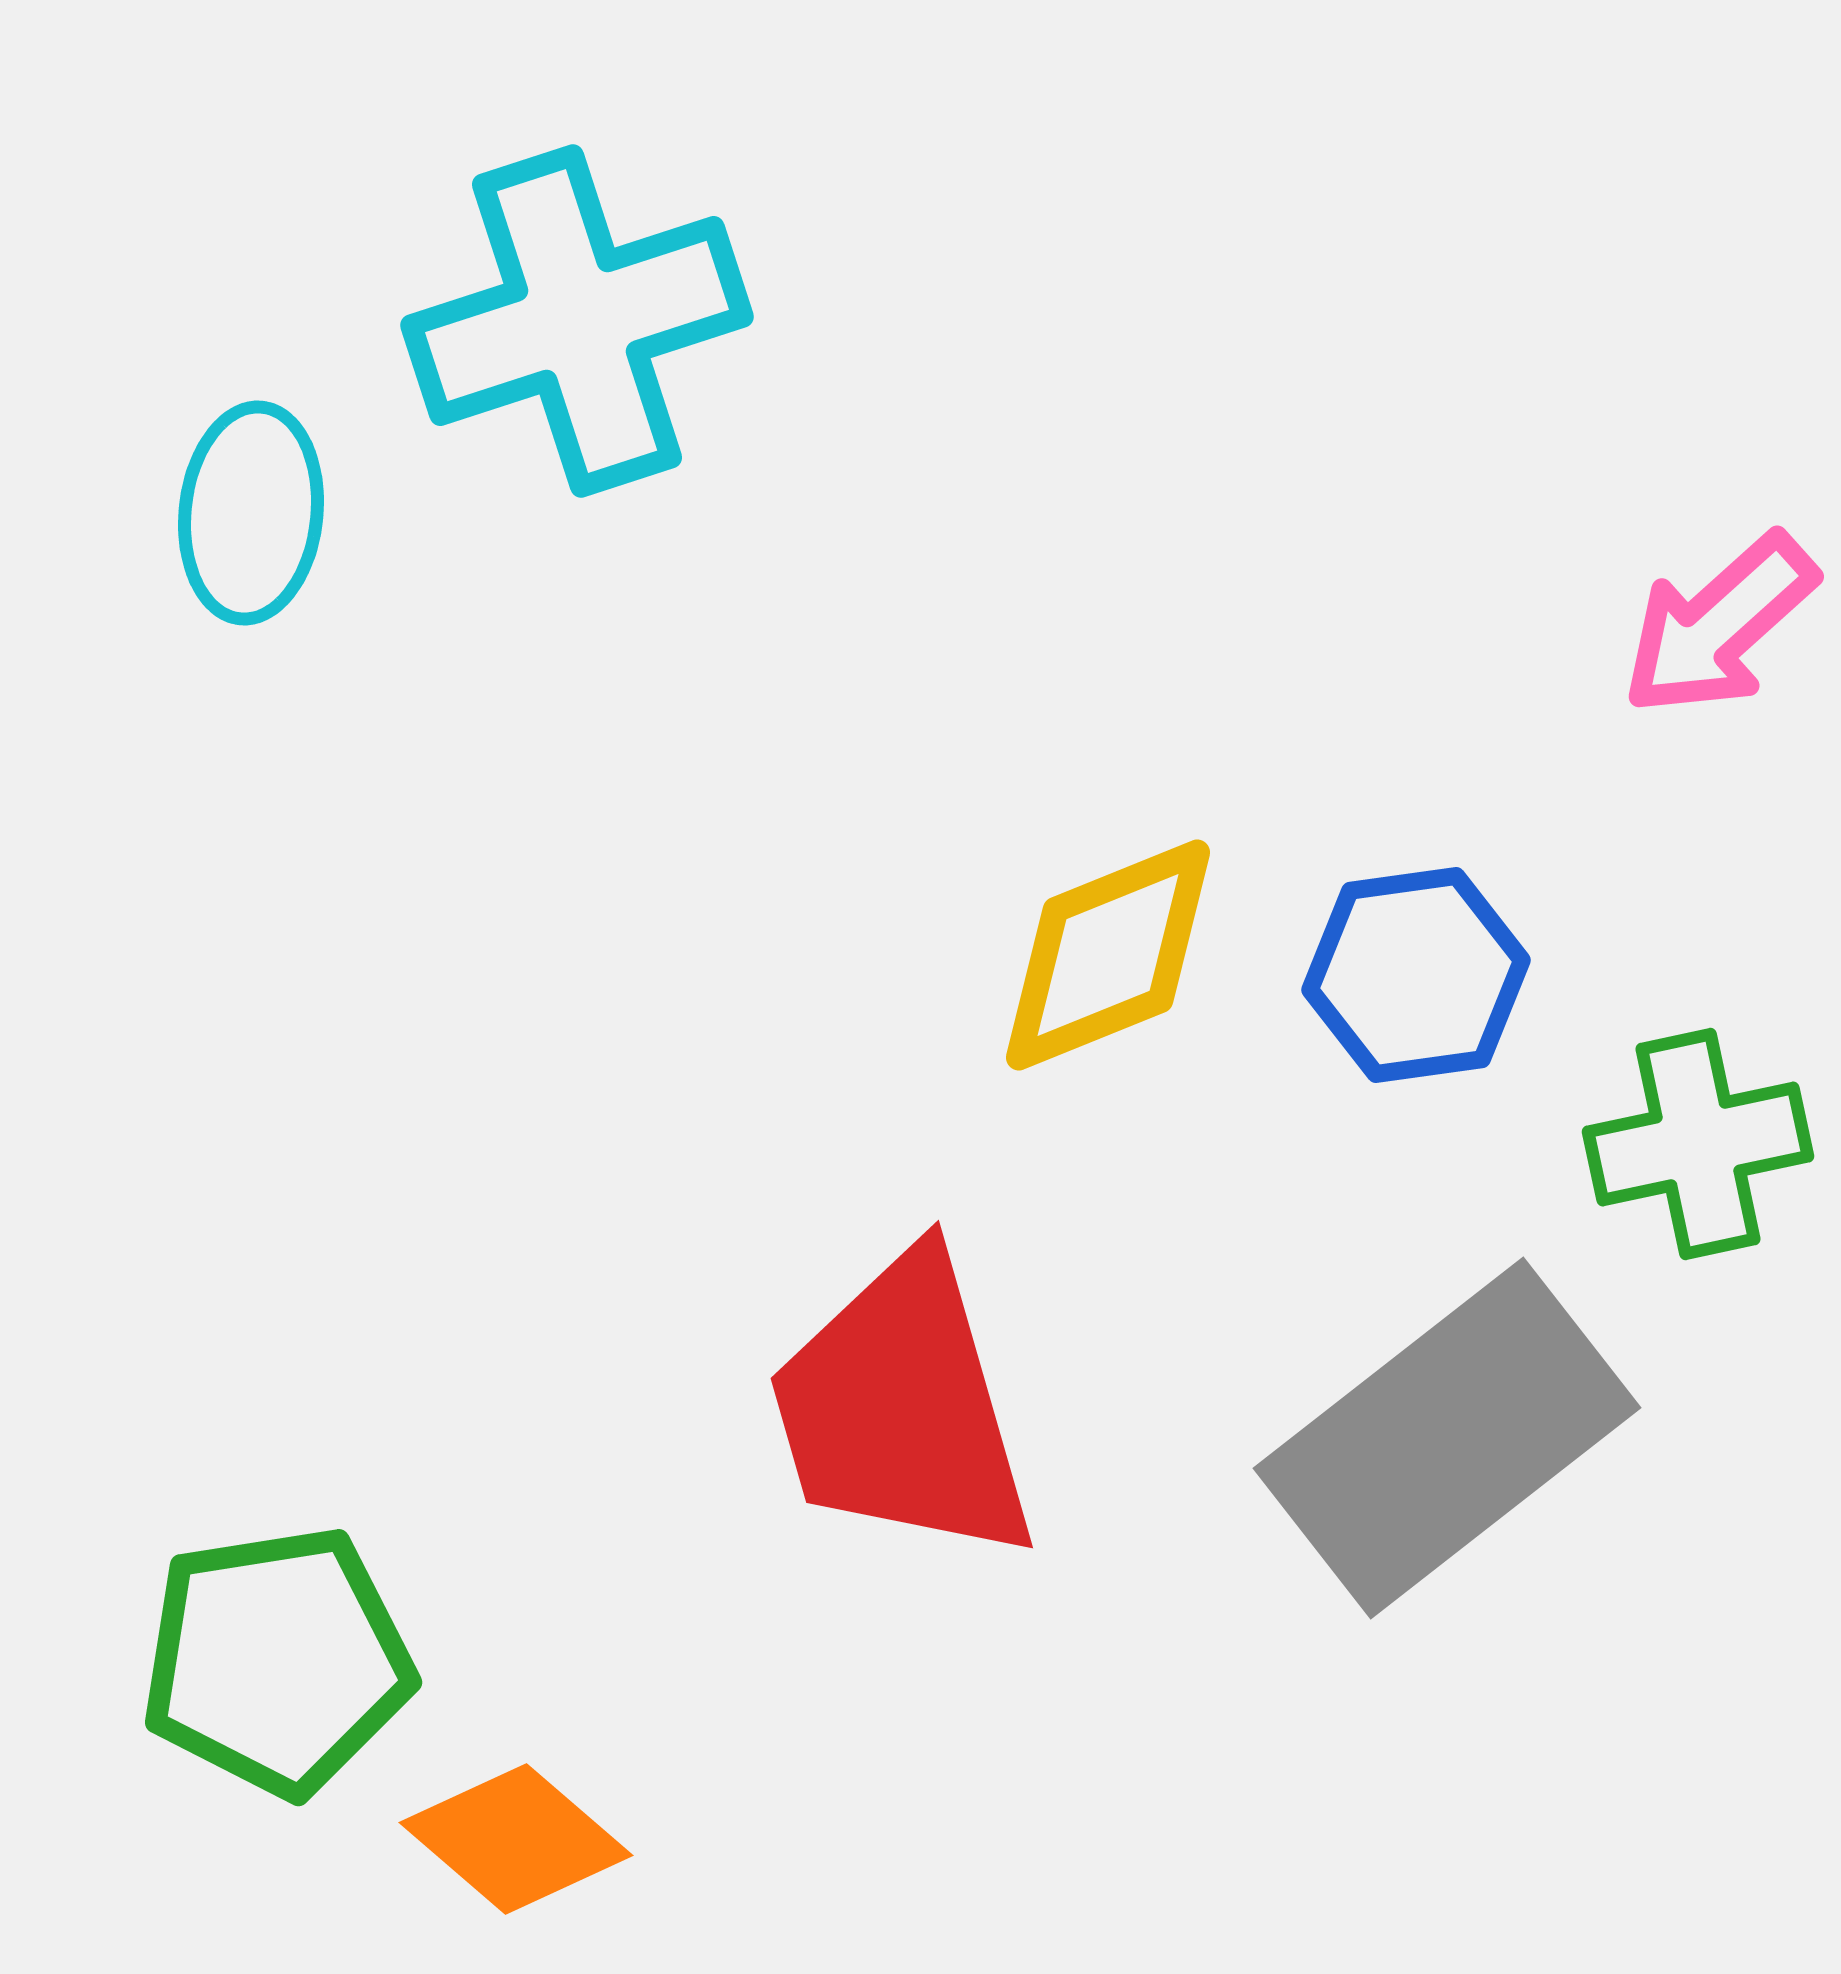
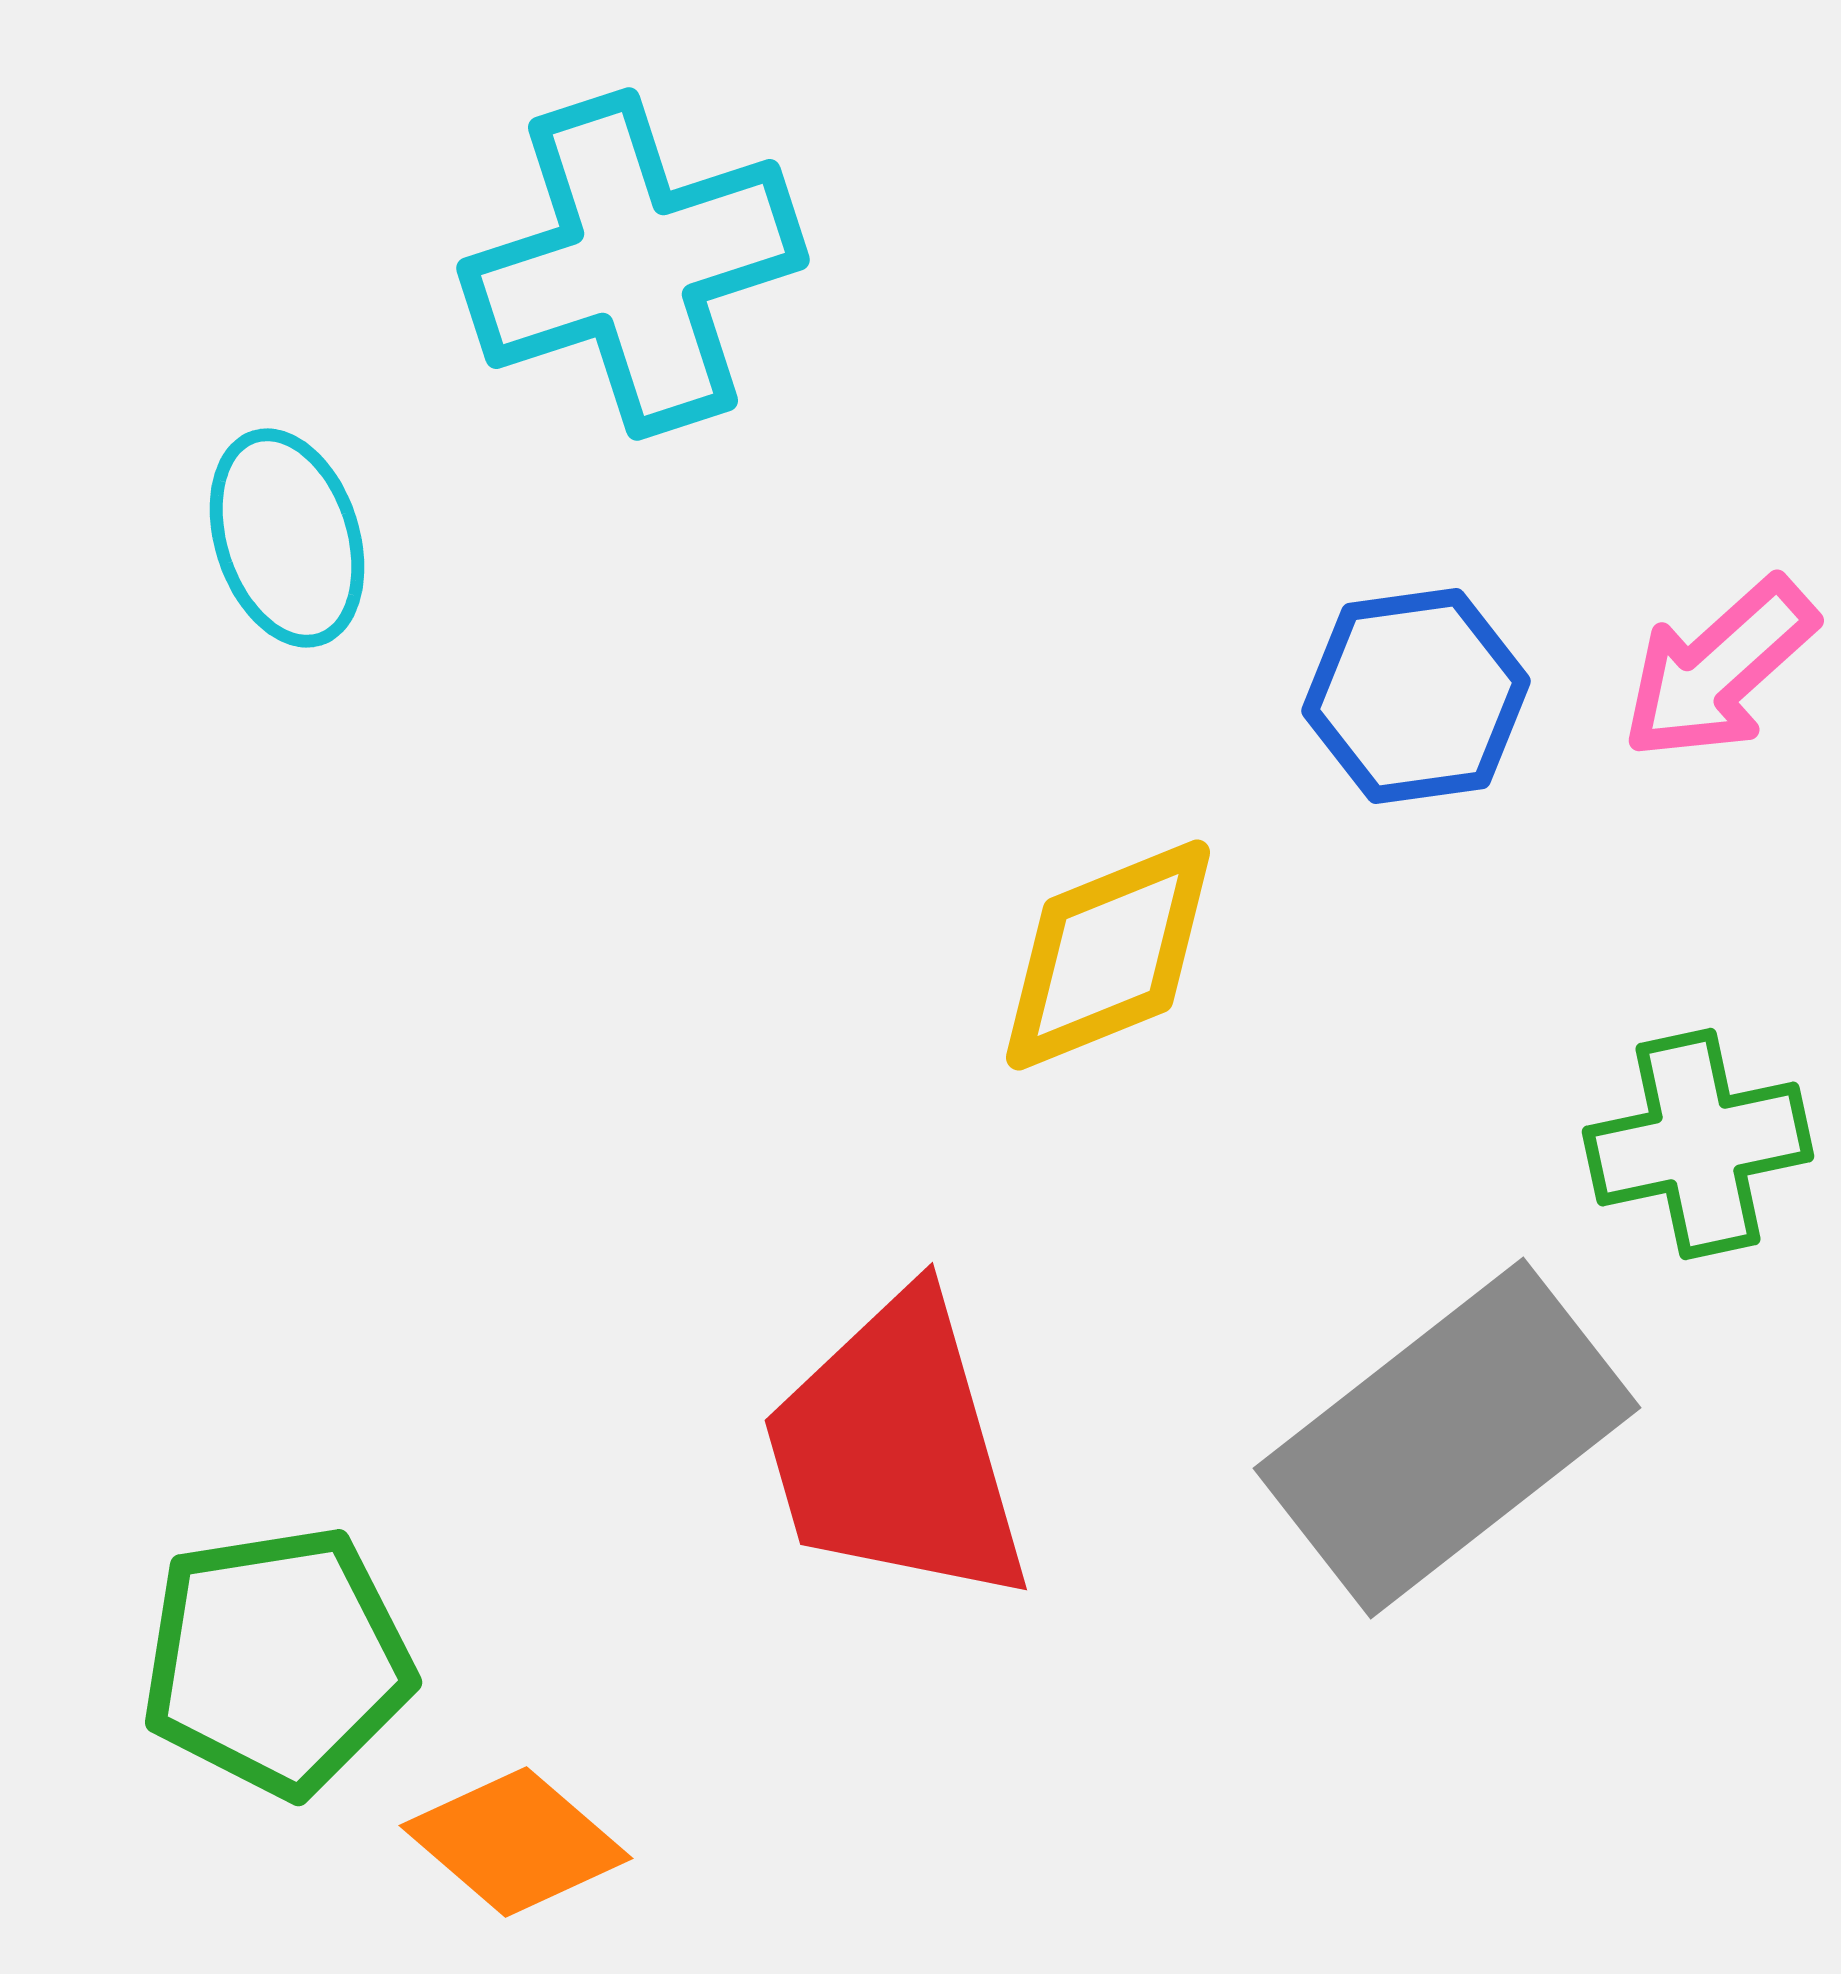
cyan cross: moved 56 px right, 57 px up
cyan ellipse: moved 36 px right, 25 px down; rotated 24 degrees counterclockwise
pink arrow: moved 44 px down
blue hexagon: moved 279 px up
red trapezoid: moved 6 px left, 42 px down
orange diamond: moved 3 px down
